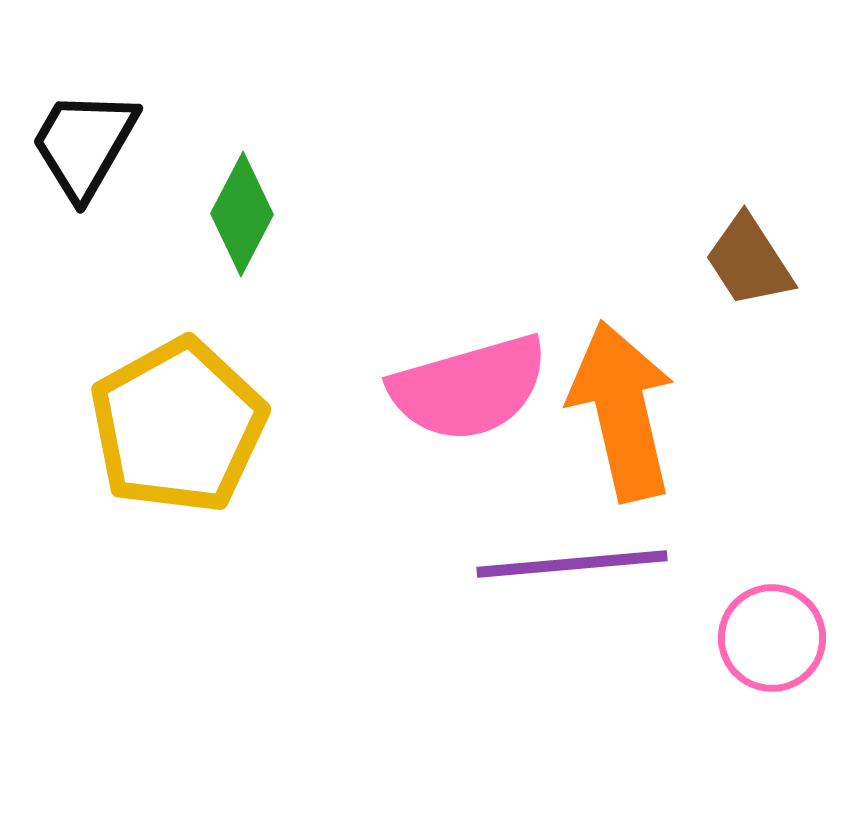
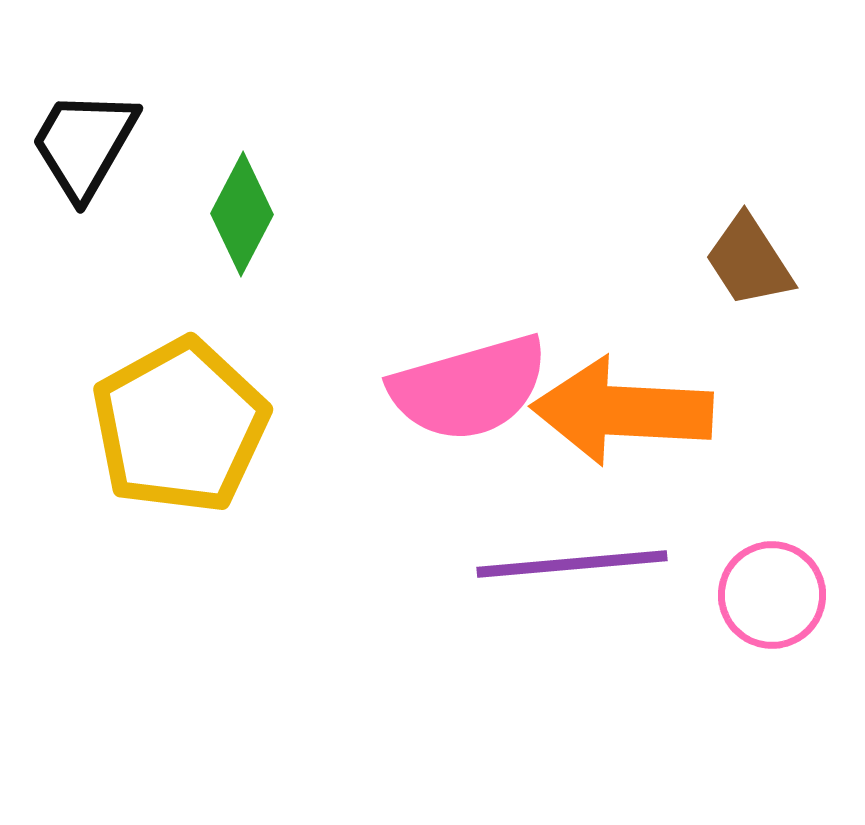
orange arrow: rotated 74 degrees counterclockwise
yellow pentagon: moved 2 px right
pink circle: moved 43 px up
